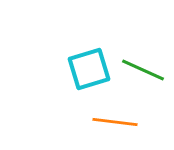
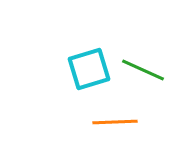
orange line: rotated 9 degrees counterclockwise
